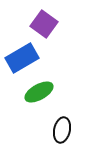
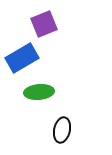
purple square: rotated 32 degrees clockwise
green ellipse: rotated 24 degrees clockwise
